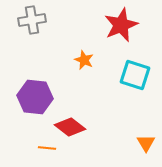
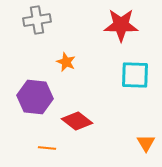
gray cross: moved 5 px right
red star: rotated 24 degrees clockwise
orange star: moved 18 px left, 2 px down
cyan square: rotated 16 degrees counterclockwise
red diamond: moved 7 px right, 6 px up
